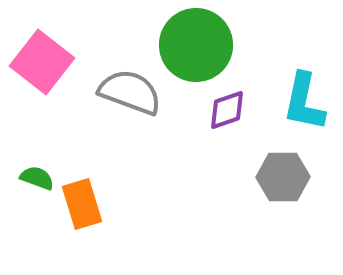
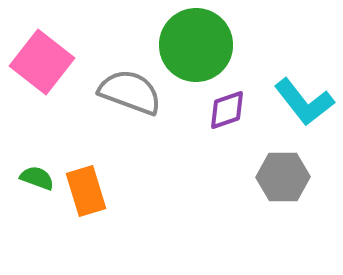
cyan L-shape: rotated 50 degrees counterclockwise
orange rectangle: moved 4 px right, 13 px up
